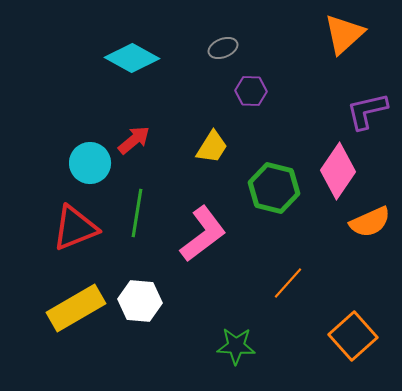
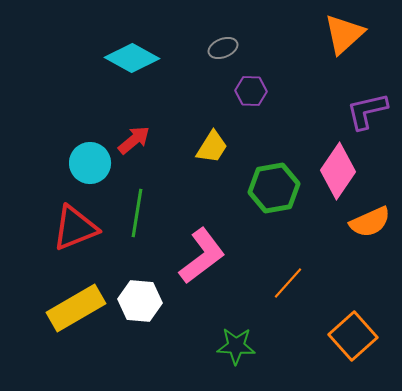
green hexagon: rotated 24 degrees counterclockwise
pink L-shape: moved 1 px left, 22 px down
